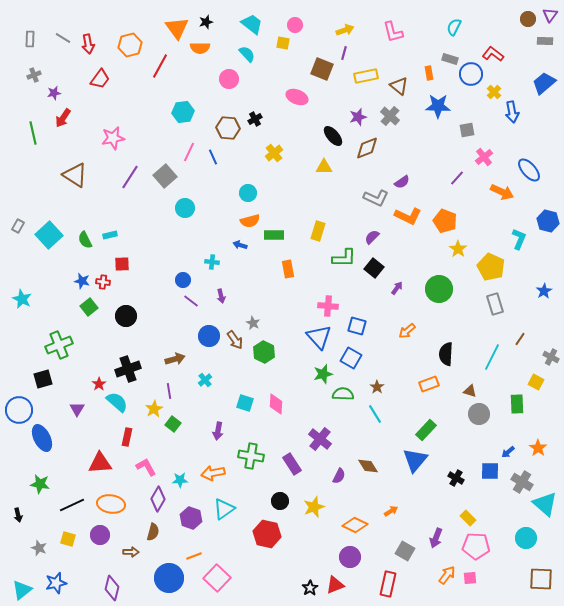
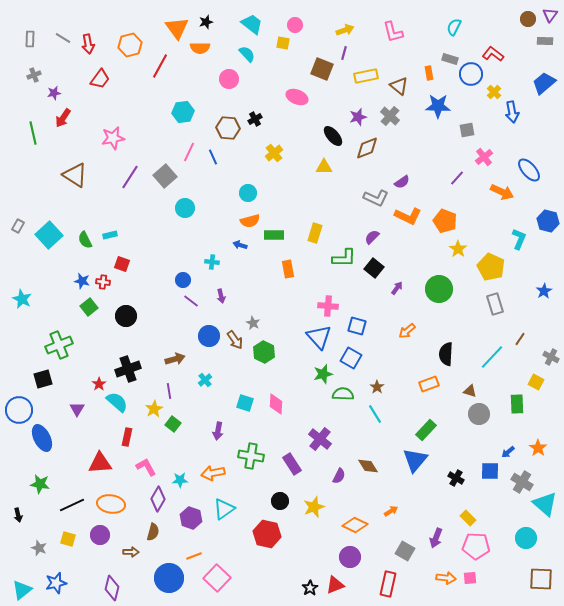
yellow rectangle at (318, 231): moved 3 px left, 2 px down
red square at (122, 264): rotated 21 degrees clockwise
cyan line at (492, 357): rotated 16 degrees clockwise
orange arrow at (447, 575): moved 1 px left, 3 px down; rotated 60 degrees clockwise
